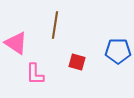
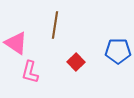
red square: moved 1 px left; rotated 30 degrees clockwise
pink L-shape: moved 5 px left, 2 px up; rotated 15 degrees clockwise
